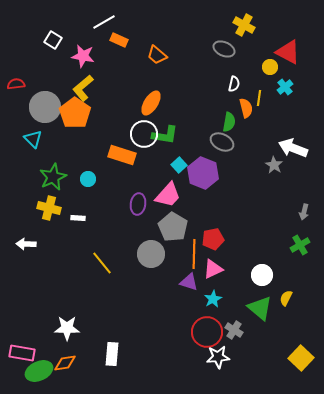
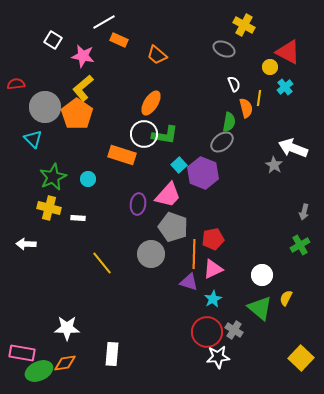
white semicircle at (234, 84): rotated 35 degrees counterclockwise
orange pentagon at (75, 113): moved 2 px right, 1 px down
gray ellipse at (222, 142): rotated 65 degrees counterclockwise
gray pentagon at (173, 227): rotated 12 degrees counterclockwise
